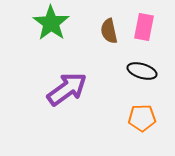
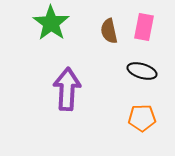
purple arrow: rotated 51 degrees counterclockwise
